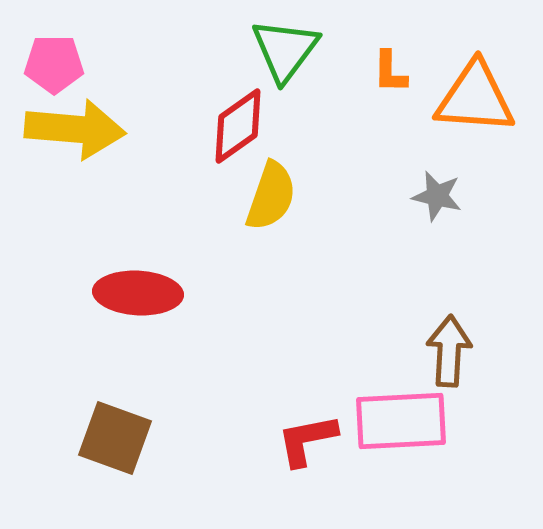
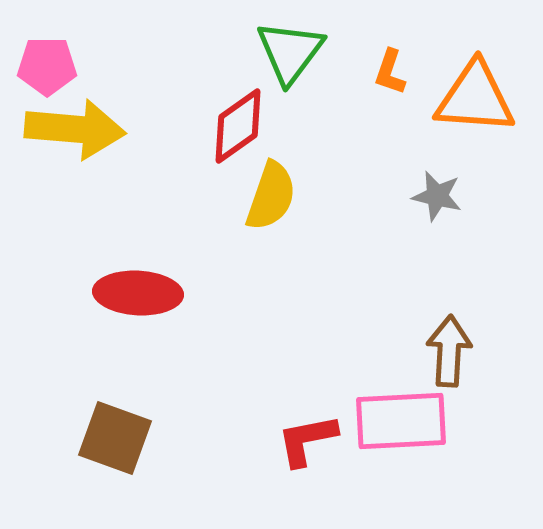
green triangle: moved 5 px right, 2 px down
pink pentagon: moved 7 px left, 2 px down
orange L-shape: rotated 18 degrees clockwise
